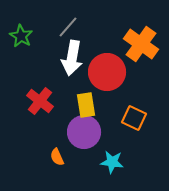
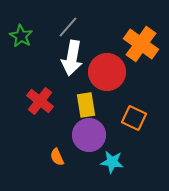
purple circle: moved 5 px right, 3 px down
